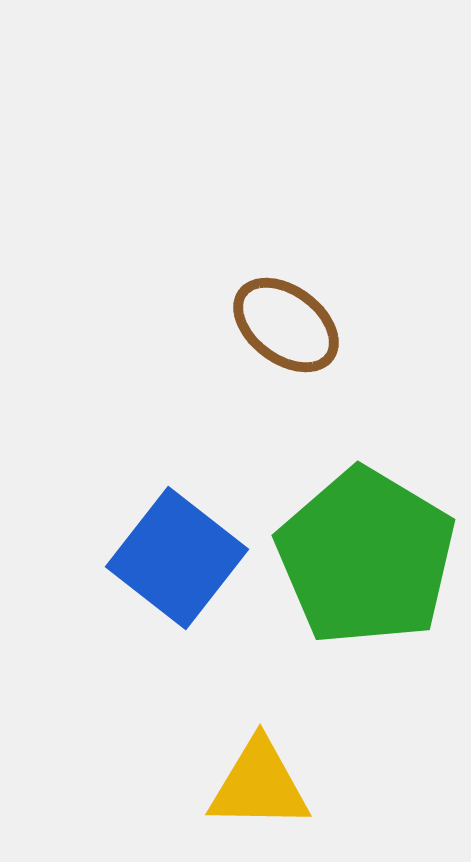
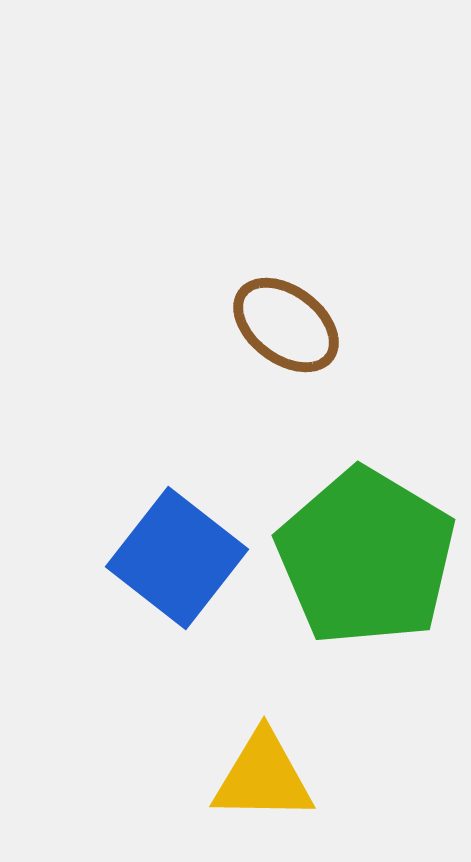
yellow triangle: moved 4 px right, 8 px up
